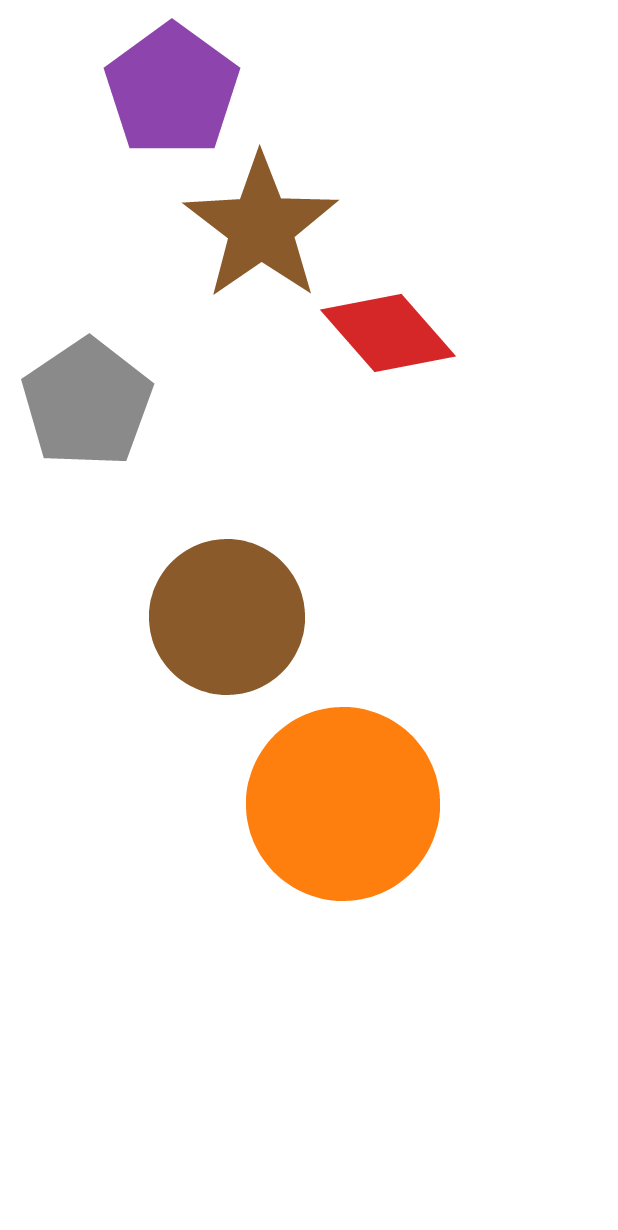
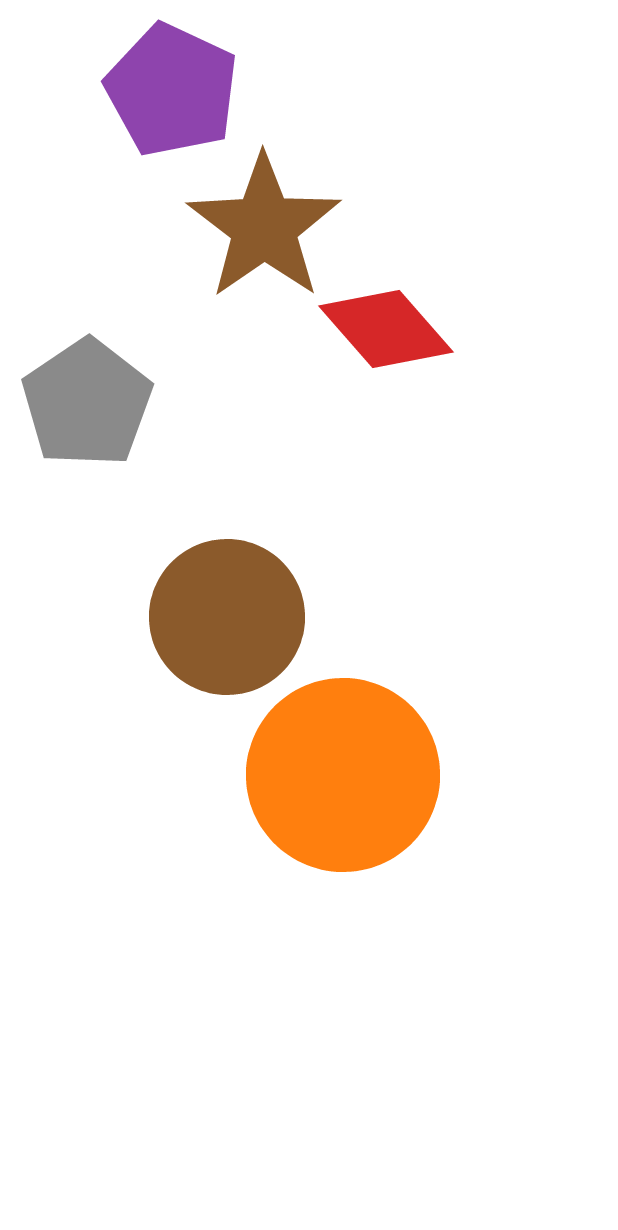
purple pentagon: rotated 11 degrees counterclockwise
brown star: moved 3 px right
red diamond: moved 2 px left, 4 px up
orange circle: moved 29 px up
